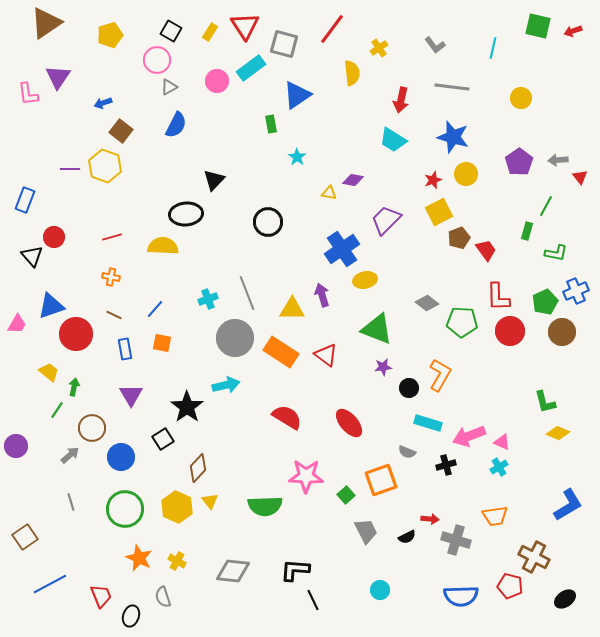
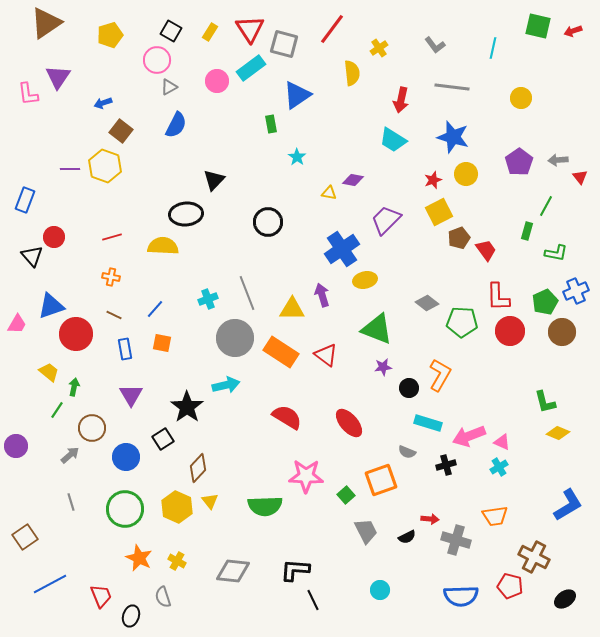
red triangle at (245, 26): moved 5 px right, 3 px down
blue circle at (121, 457): moved 5 px right
